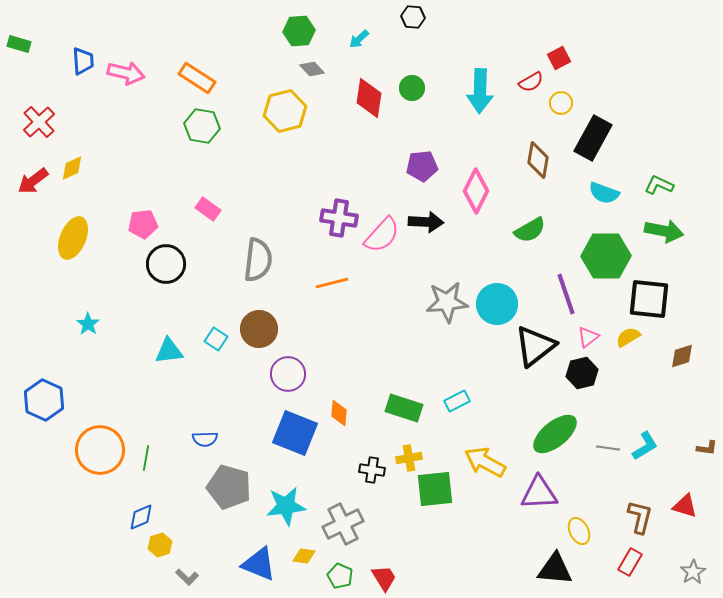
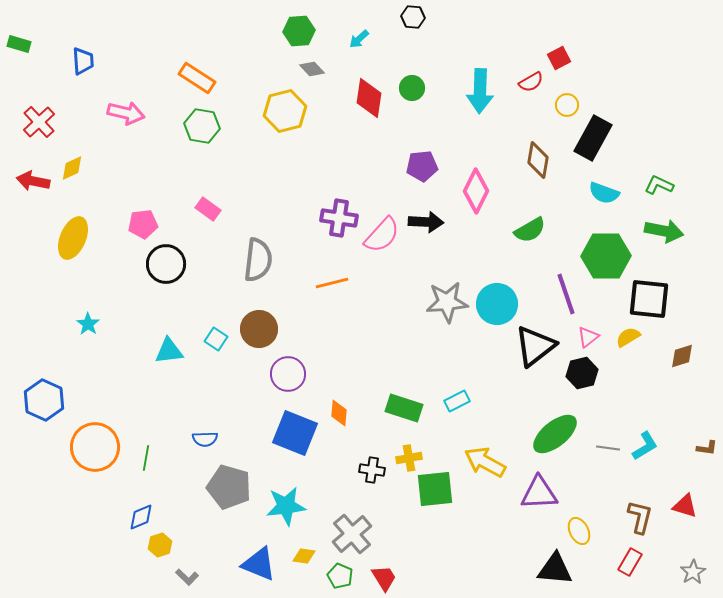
pink arrow at (126, 73): moved 40 px down
yellow circle at (561, 103): moved 6 px right, 2 px down
red arrow at (33, 181): rotated 48 degrees clockwise
orange circle at (100, 450): moved 5 px left, 3 px up
gray cross at (343, 524): moved 9 px right, 10 px down; rotated 15 degrees counterclockwise
